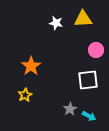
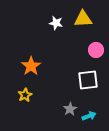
cyan arrow: rotated 48 degrees counterclockwise
